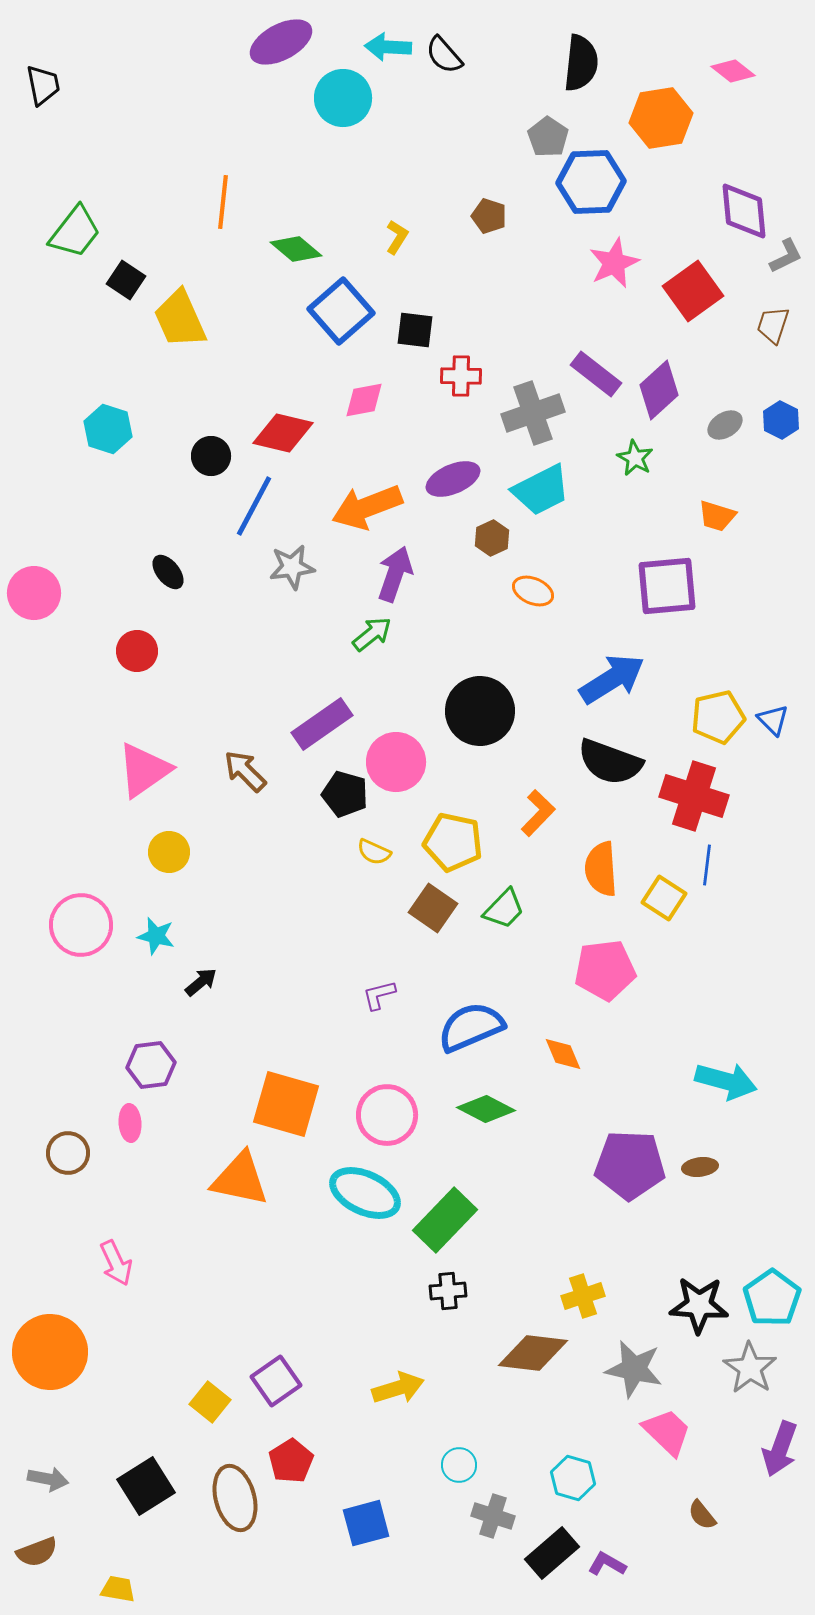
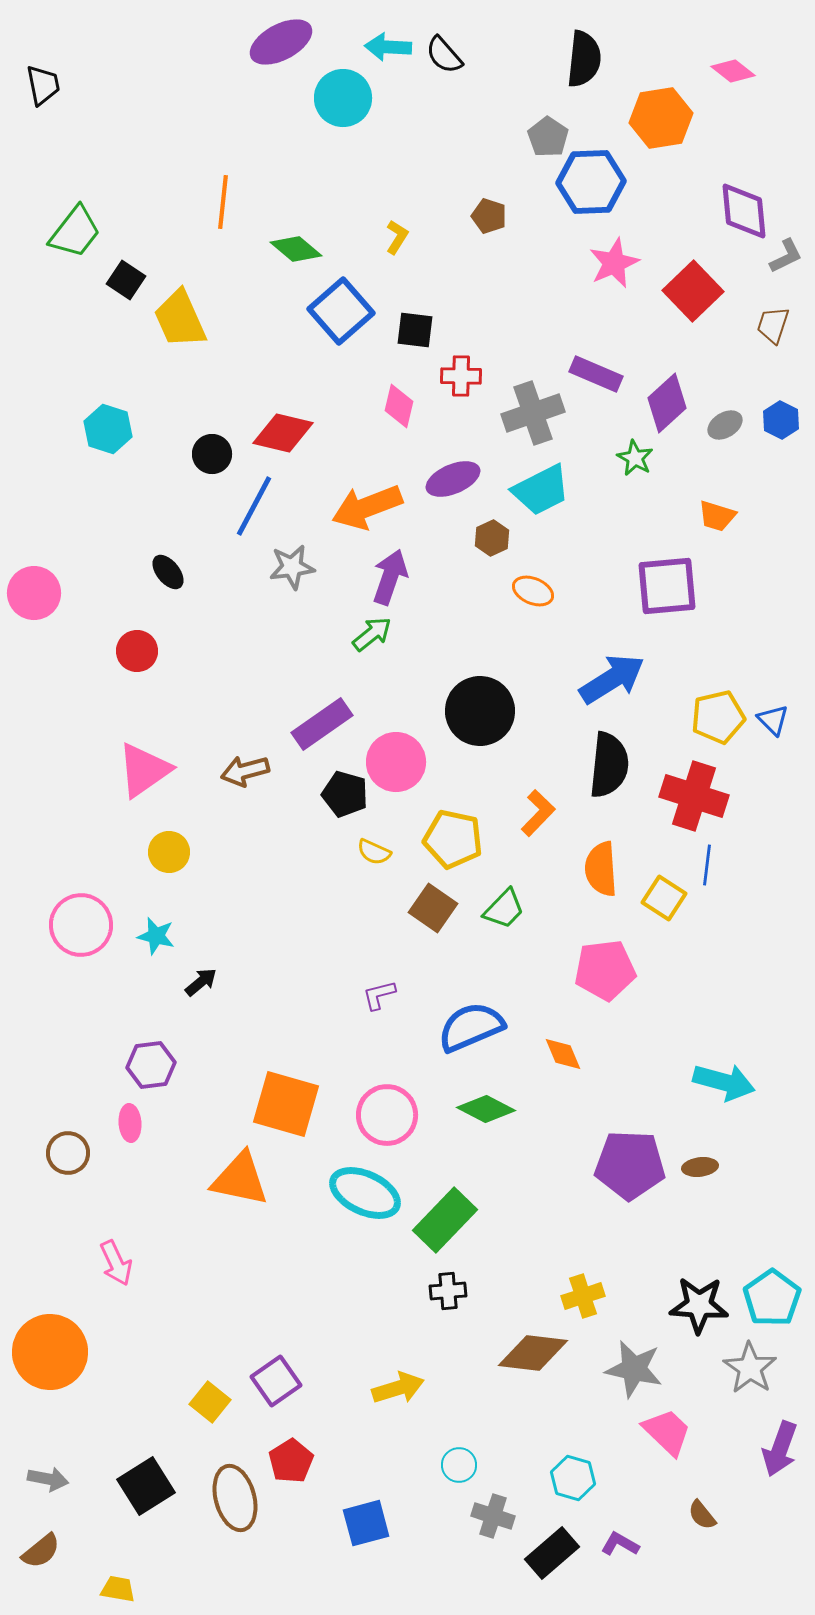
black semicircle at (581, 63): moved 3 px right, 4 px up
red square at (693, 291): rotated 8 degrees counterclockwise
purple rectangle at (596, 374): rotated 15 degrees counterclockwise
purple diamond at (659, 390): moved 8 px right, 13 px down
pink diamond at (364, 400): moved 35 px right, 6 px down; rotated 66 degrees counterclockwise
black circle at (211, 456): moved 1 px right, 2 px up
purple arrow at (395, 574): moved 5 px left, 3 px down
black semicircle at (610, 762): moved 1 px left, 3 px down; rotated 104 degrees counterclockwise
brown arrow at (245, 771): rotated 60 degrees counterclockwise
yellow pentagon at (453, 842): moved 3 px up
cyan arrow at (726, 1081): moved 2 px left, 1 px down
brown semicircle at (37, 1552): moved 4 px right, 1 px up; rotated 18 degrees counterclockwise
purple L-shape at (607, 1564): moved 13 px right, 20 px up
